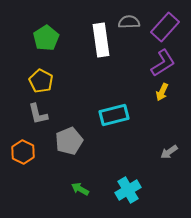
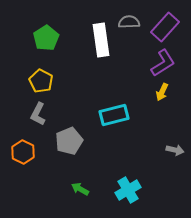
gray L-shape: rotated 40 degrees clockwise
gray arrow: moved 6 px right, 2 px up; rotated 132 degrees counterclockwise
